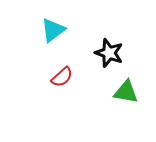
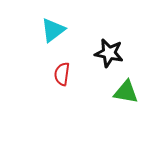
black star: rotated 8 degrees counterclockwise
red semicircle: moved 3 px up; rotated 140 degrees clockwise
